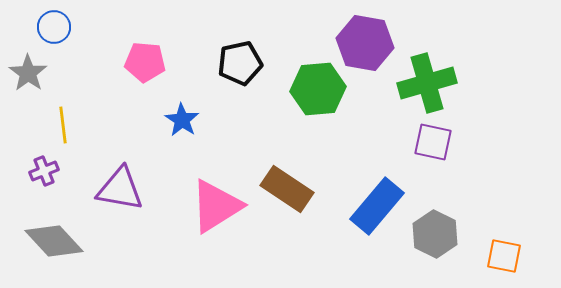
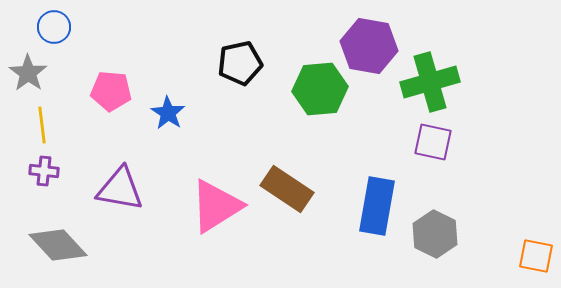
purple hexagon: moved 4 px right, 3 px down
pink pentagon: moved 34 px left, 29 px down
green cross: moved 3 px right, 1 px up
green hexagon: moved 2 px right
blue star: moved 14 px left, 7 px up
yellow line: moved 21 px left
purple cross: rotated 28 degrees clockwise
blue rectangle: rotated 30 degrees counterclockwise
gray diamond: moved 4 px right, 4 px down
orange square: moved 32 px right
